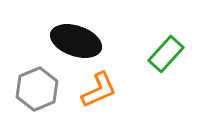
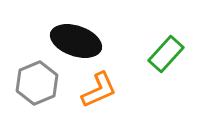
gray hexagon: moved 6 px up
